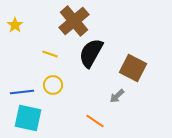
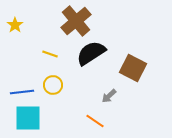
brown cross: moved 2 px right
black semicircle: rotated 28 degrees clockwise
gray arrow: moved 8 px left
cyan square: rotated 12 degrees counterclockwise
